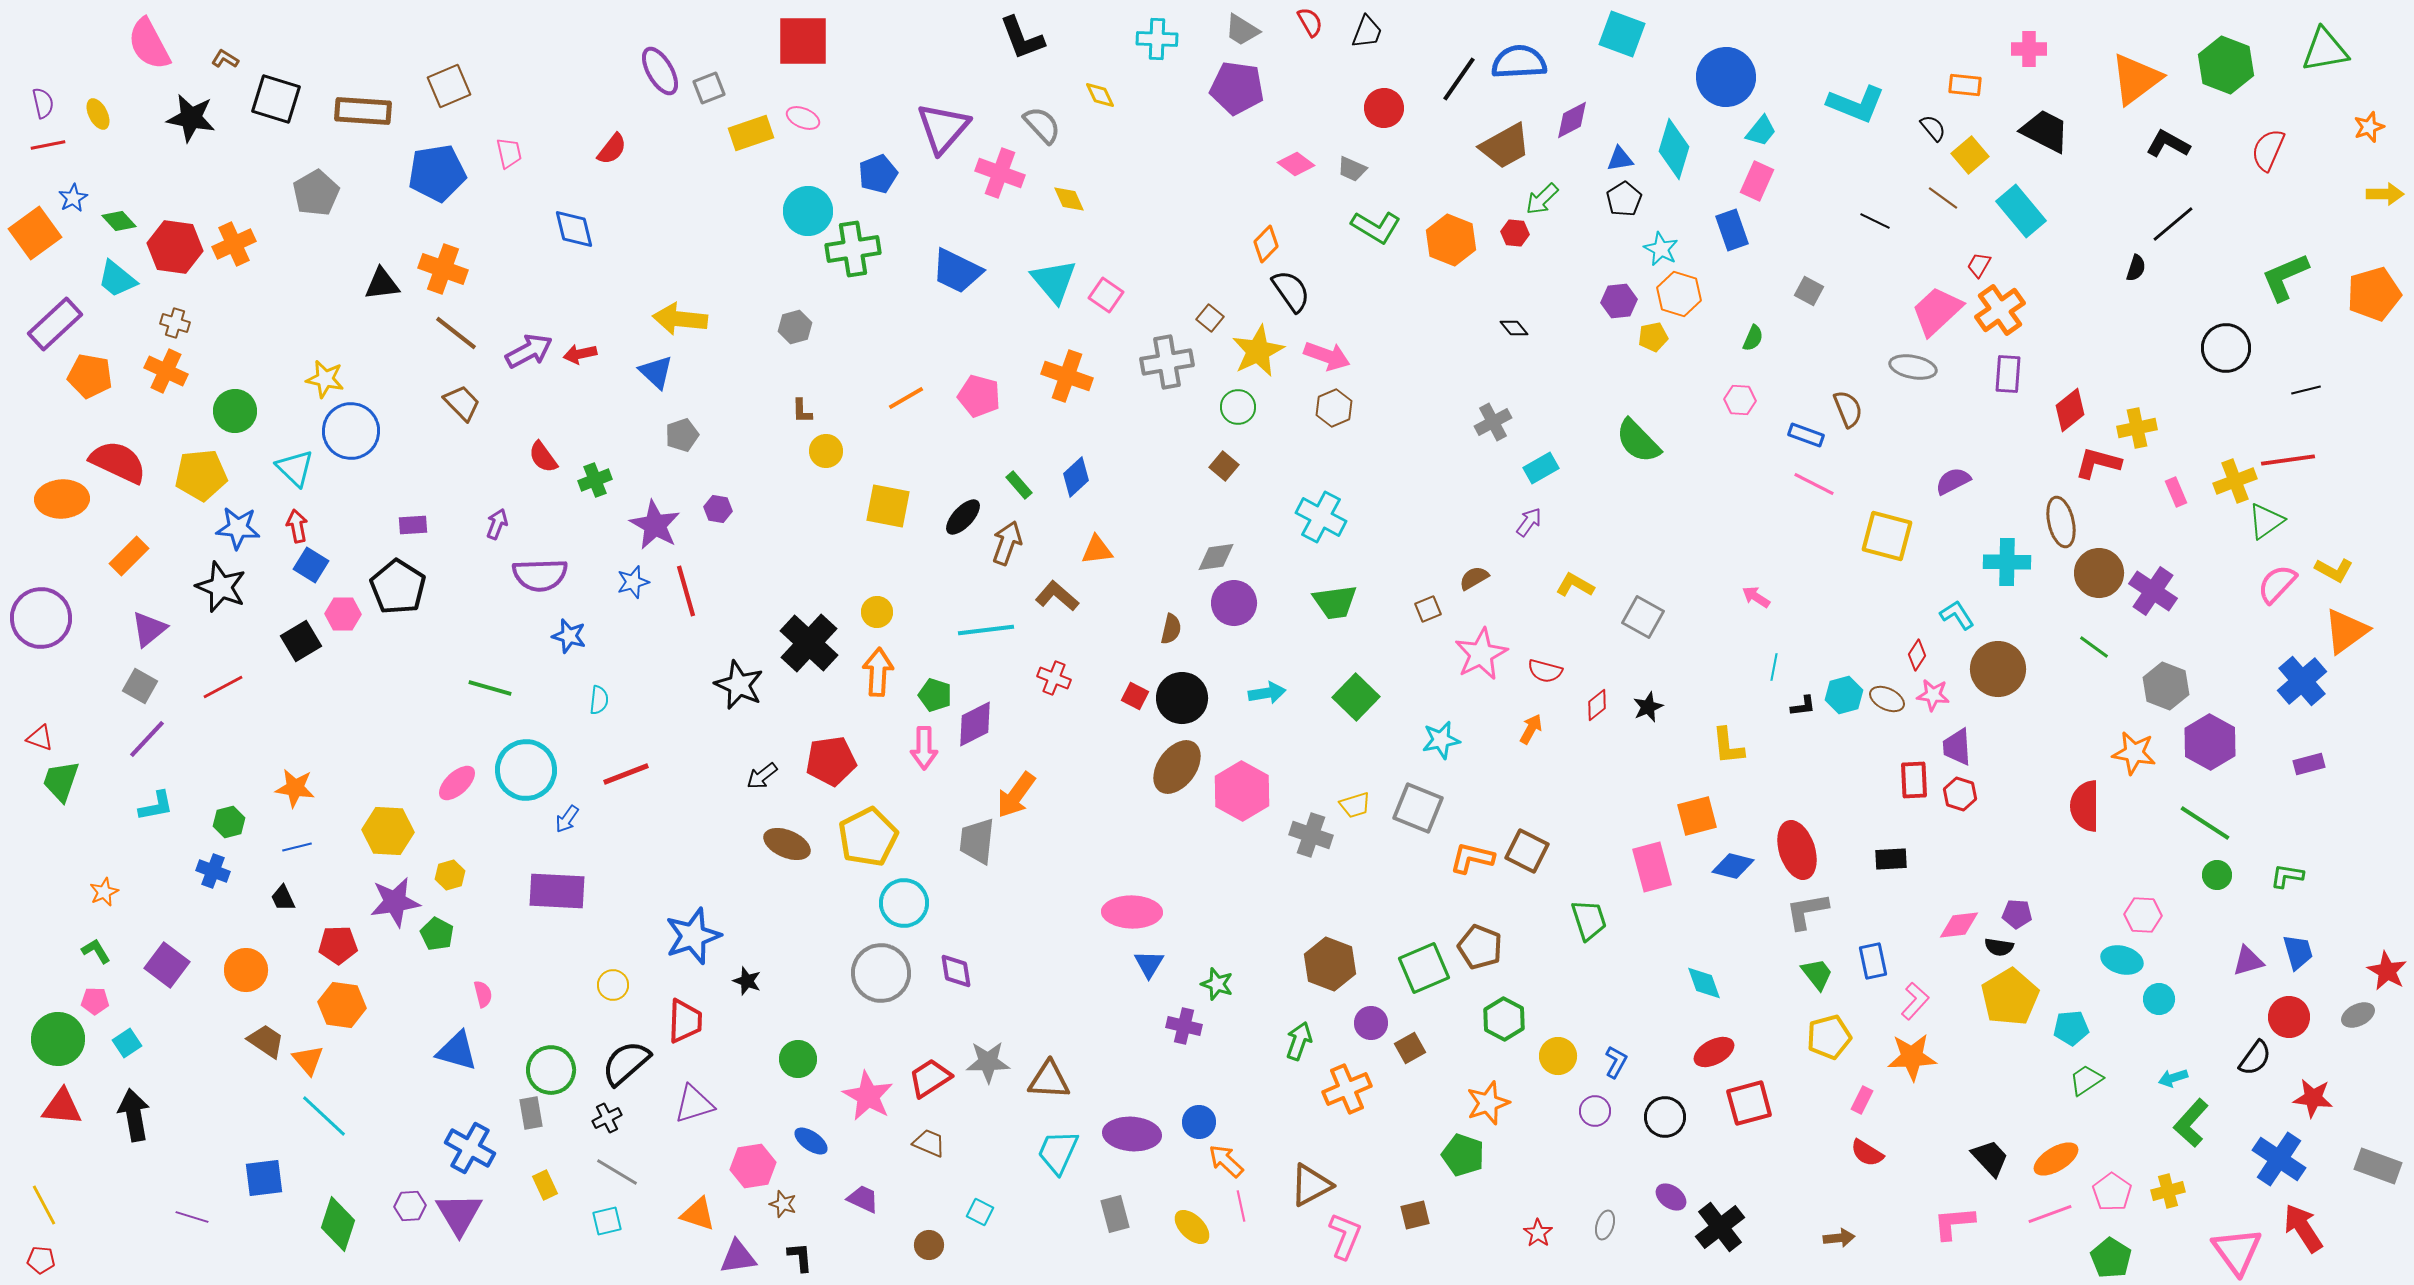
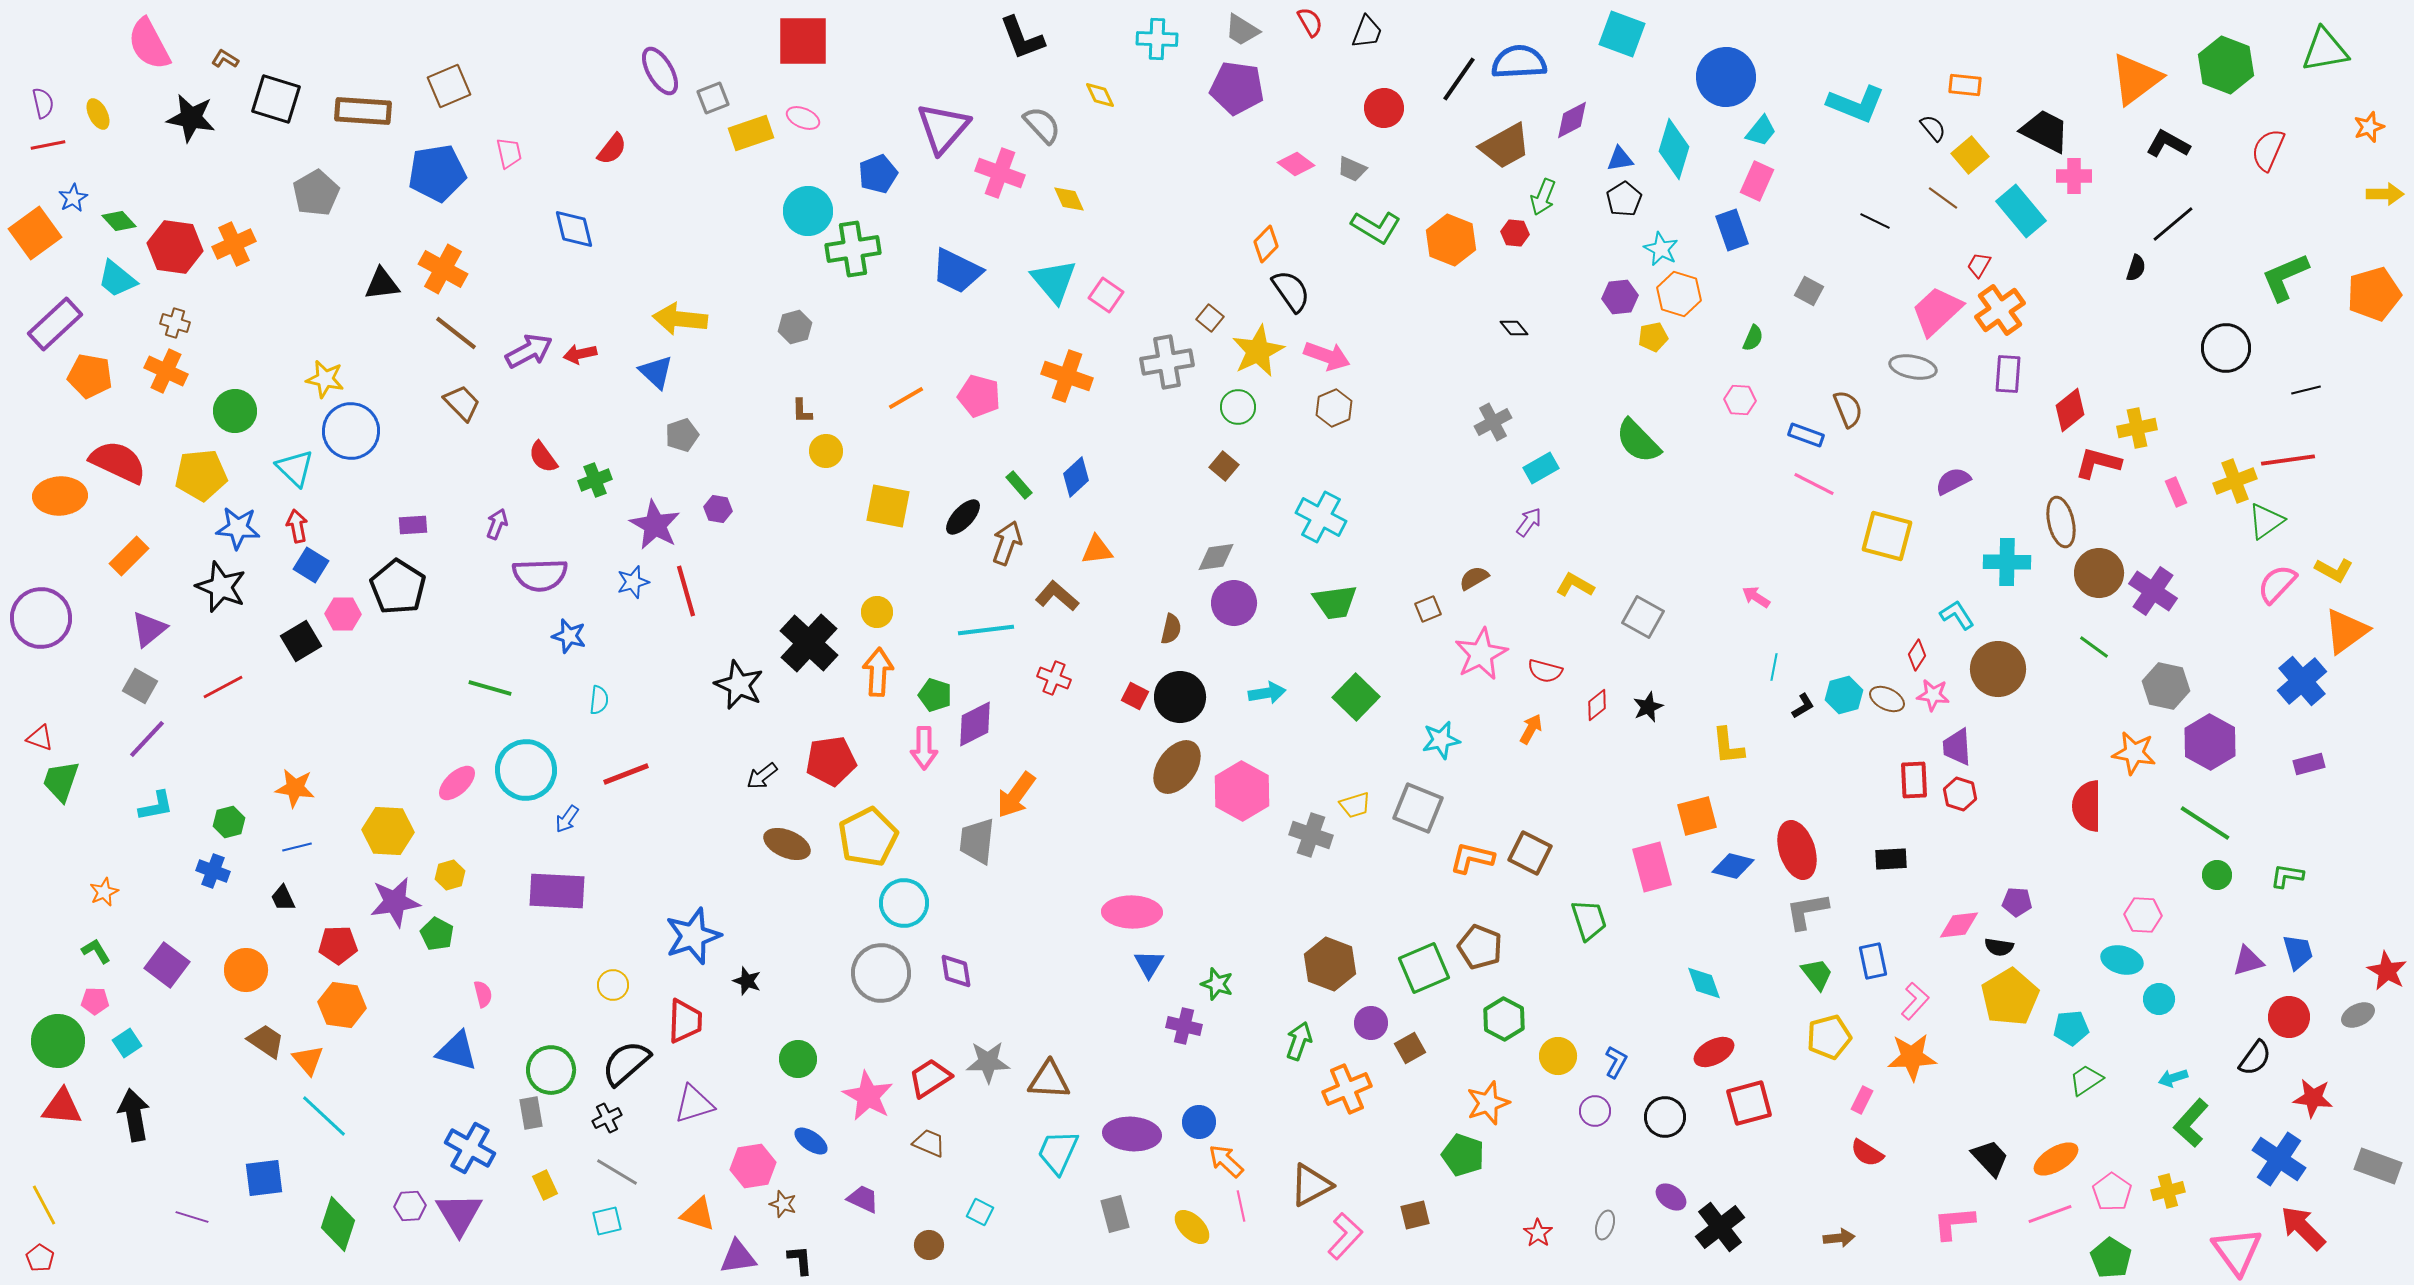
pink cross at (2029, 49): moved 45 px right, 127 px down
gray square at (709, 88): moved 4 px right, 10 px down
green arrow at (1542, 199): moved 1 px right, 2 px up; rotated 24 degrees counterclockwise
orange cross at (443, 269): rotated 9 degrees clockwise
purple hexagon at (1619, 301): moved 1 px right, 4 px up
orange ellipse at (62, 499): moved 2 px left, 3 px up
gray hexagon at (2166, 686): rotated 9 degrees counterclockwise
black circle at (1182, 698): moved 2 px left, 1 px up
black L-shape at (1803, 706): rotated 24 degrees counterclockwise
red semicircle at (2085, 806): moved 2 px right
brown square at (1527, 851): moved 3 px right, 2 px down
purple pentagon at (2017, 914): moved 12 px up
green circle at (58, 1039): moved 2 px down
red arrow at (2303, 1228): rotated 12 degrees counterclockwise
pink L-shape at (1345, 1236): rotated 21 degrees clockwise
black L-shape at (800, 1257): moved 3 px down
red pentagon at (41, 1260): moved 1 px left, 2 px up; rotated 28 degrees clockwise
